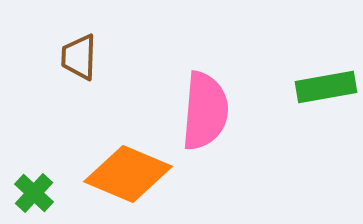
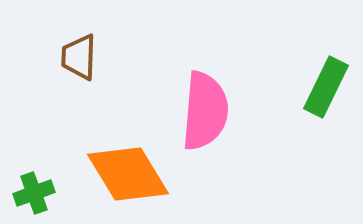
green rectangle: rotated 54 degrees counterclockwise
orange diamond: rotated 36 degrees clockwise
green cross: rotated 27 degrees clockwise
